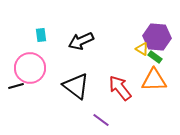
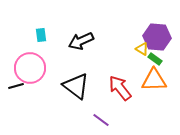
green rectangle: moved 2 px down
